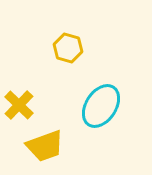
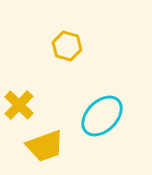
yellow hexagon: moved 1 px left, 2 px up
cyan ellipse: moved 1 px right, 10 px down; rotated 12 degrees clockwise
